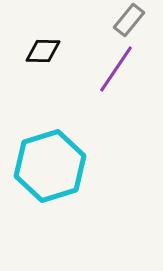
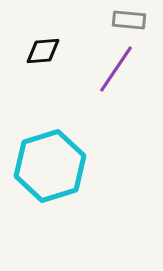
gray rectangle: rotated 56 degrees clockwise
black diamond: rotated 6 degrees counterclockwise
